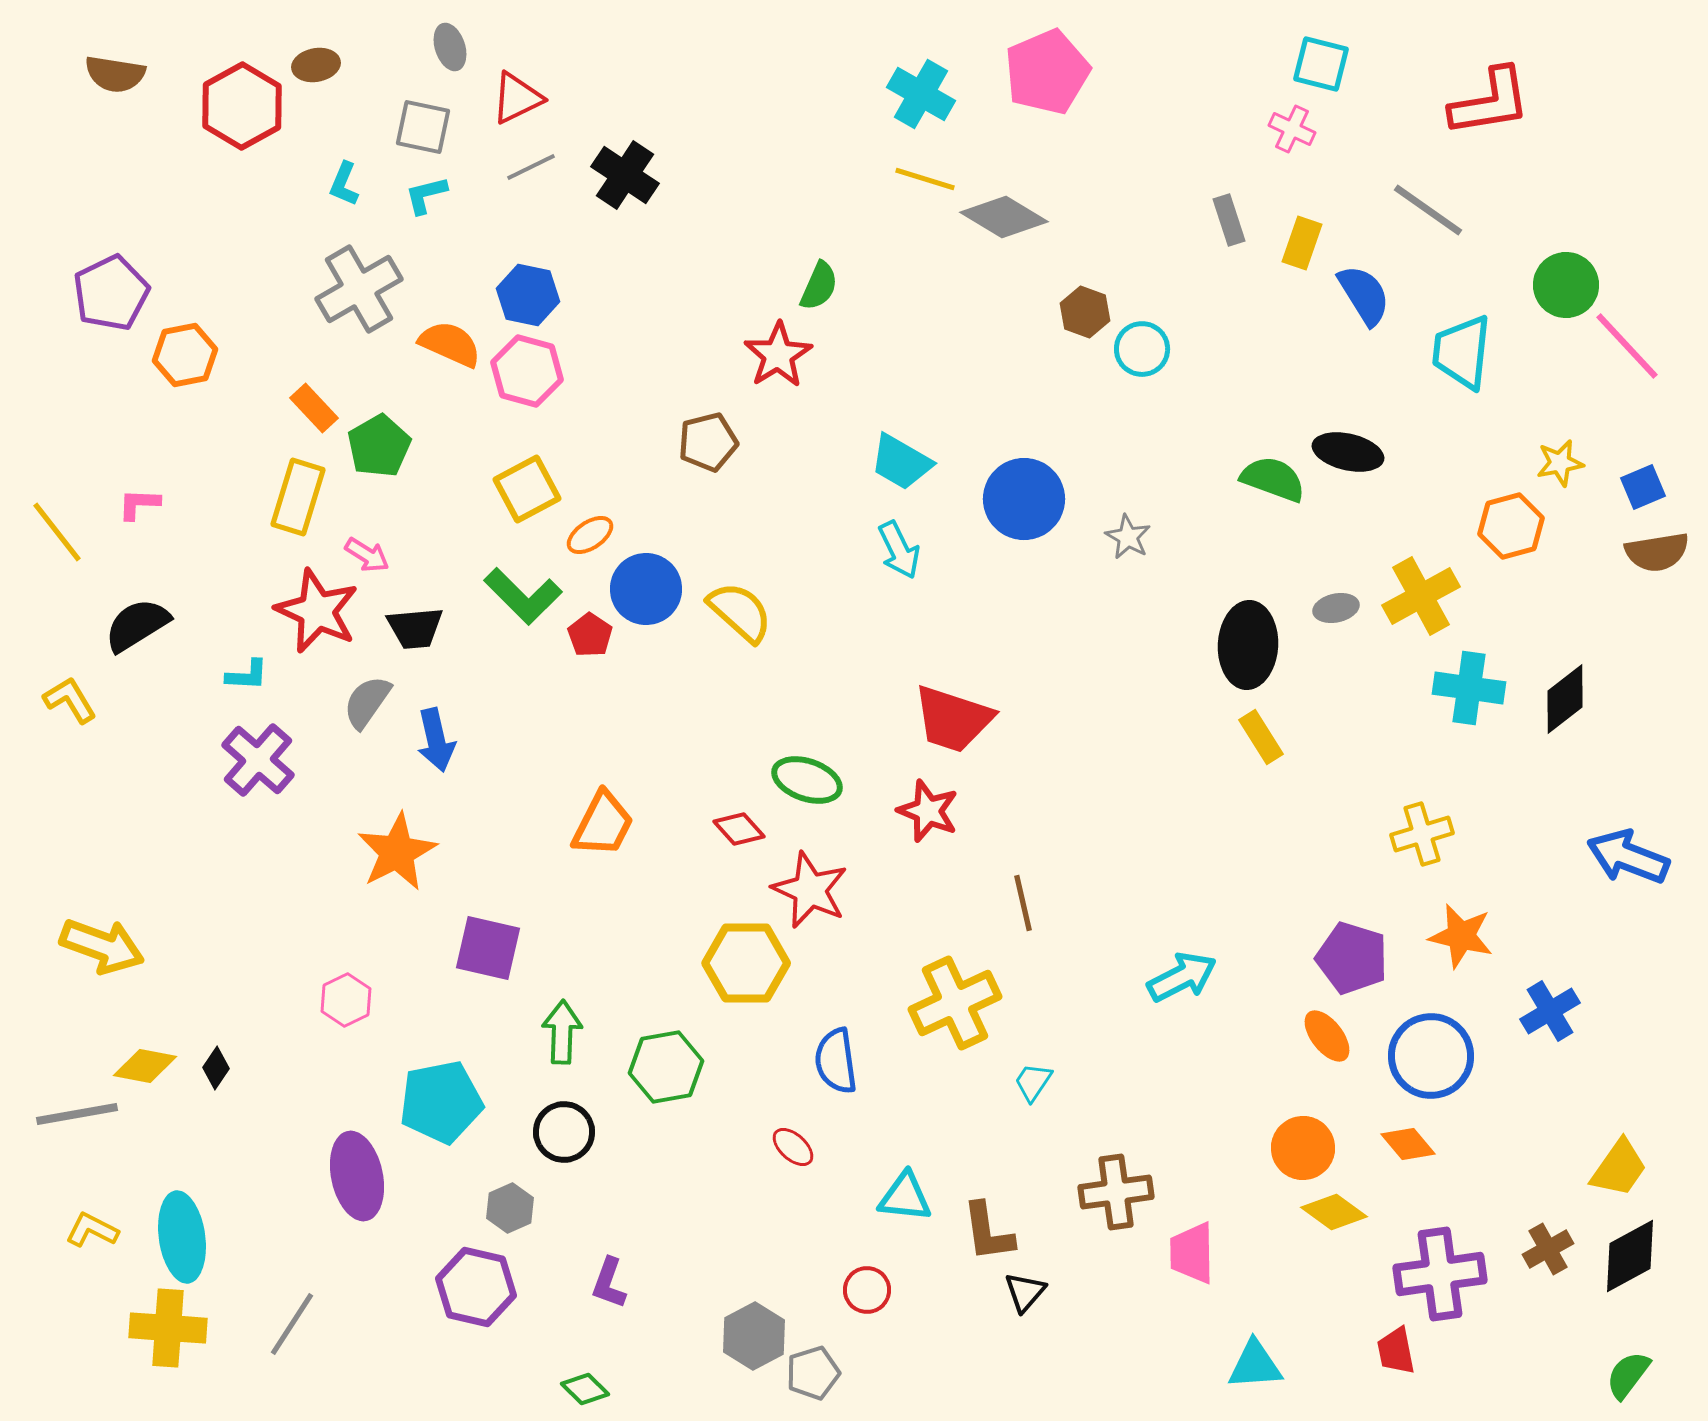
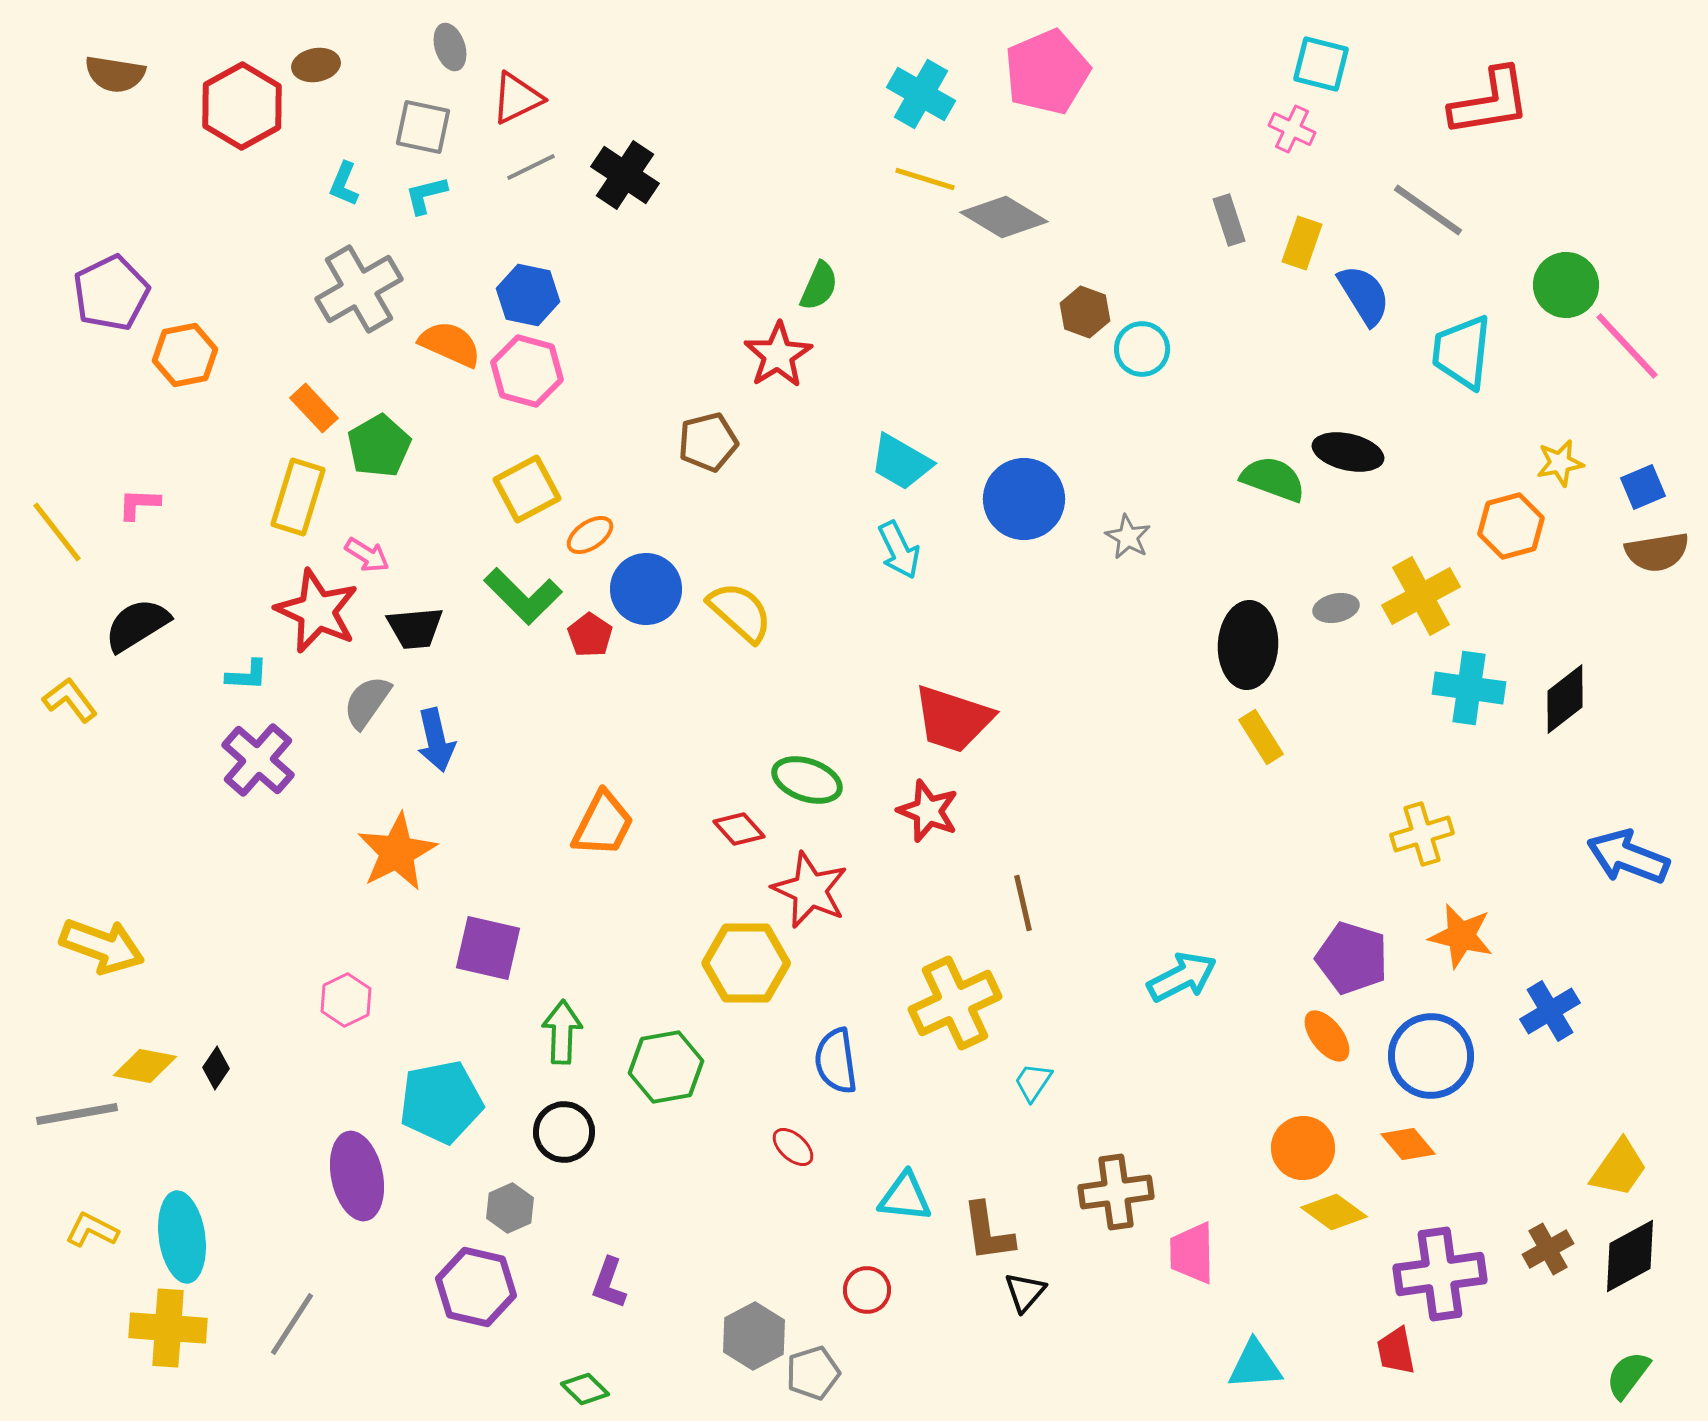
yellow L-shape at (70, 700): rotated 6 degrees counterclockwise
